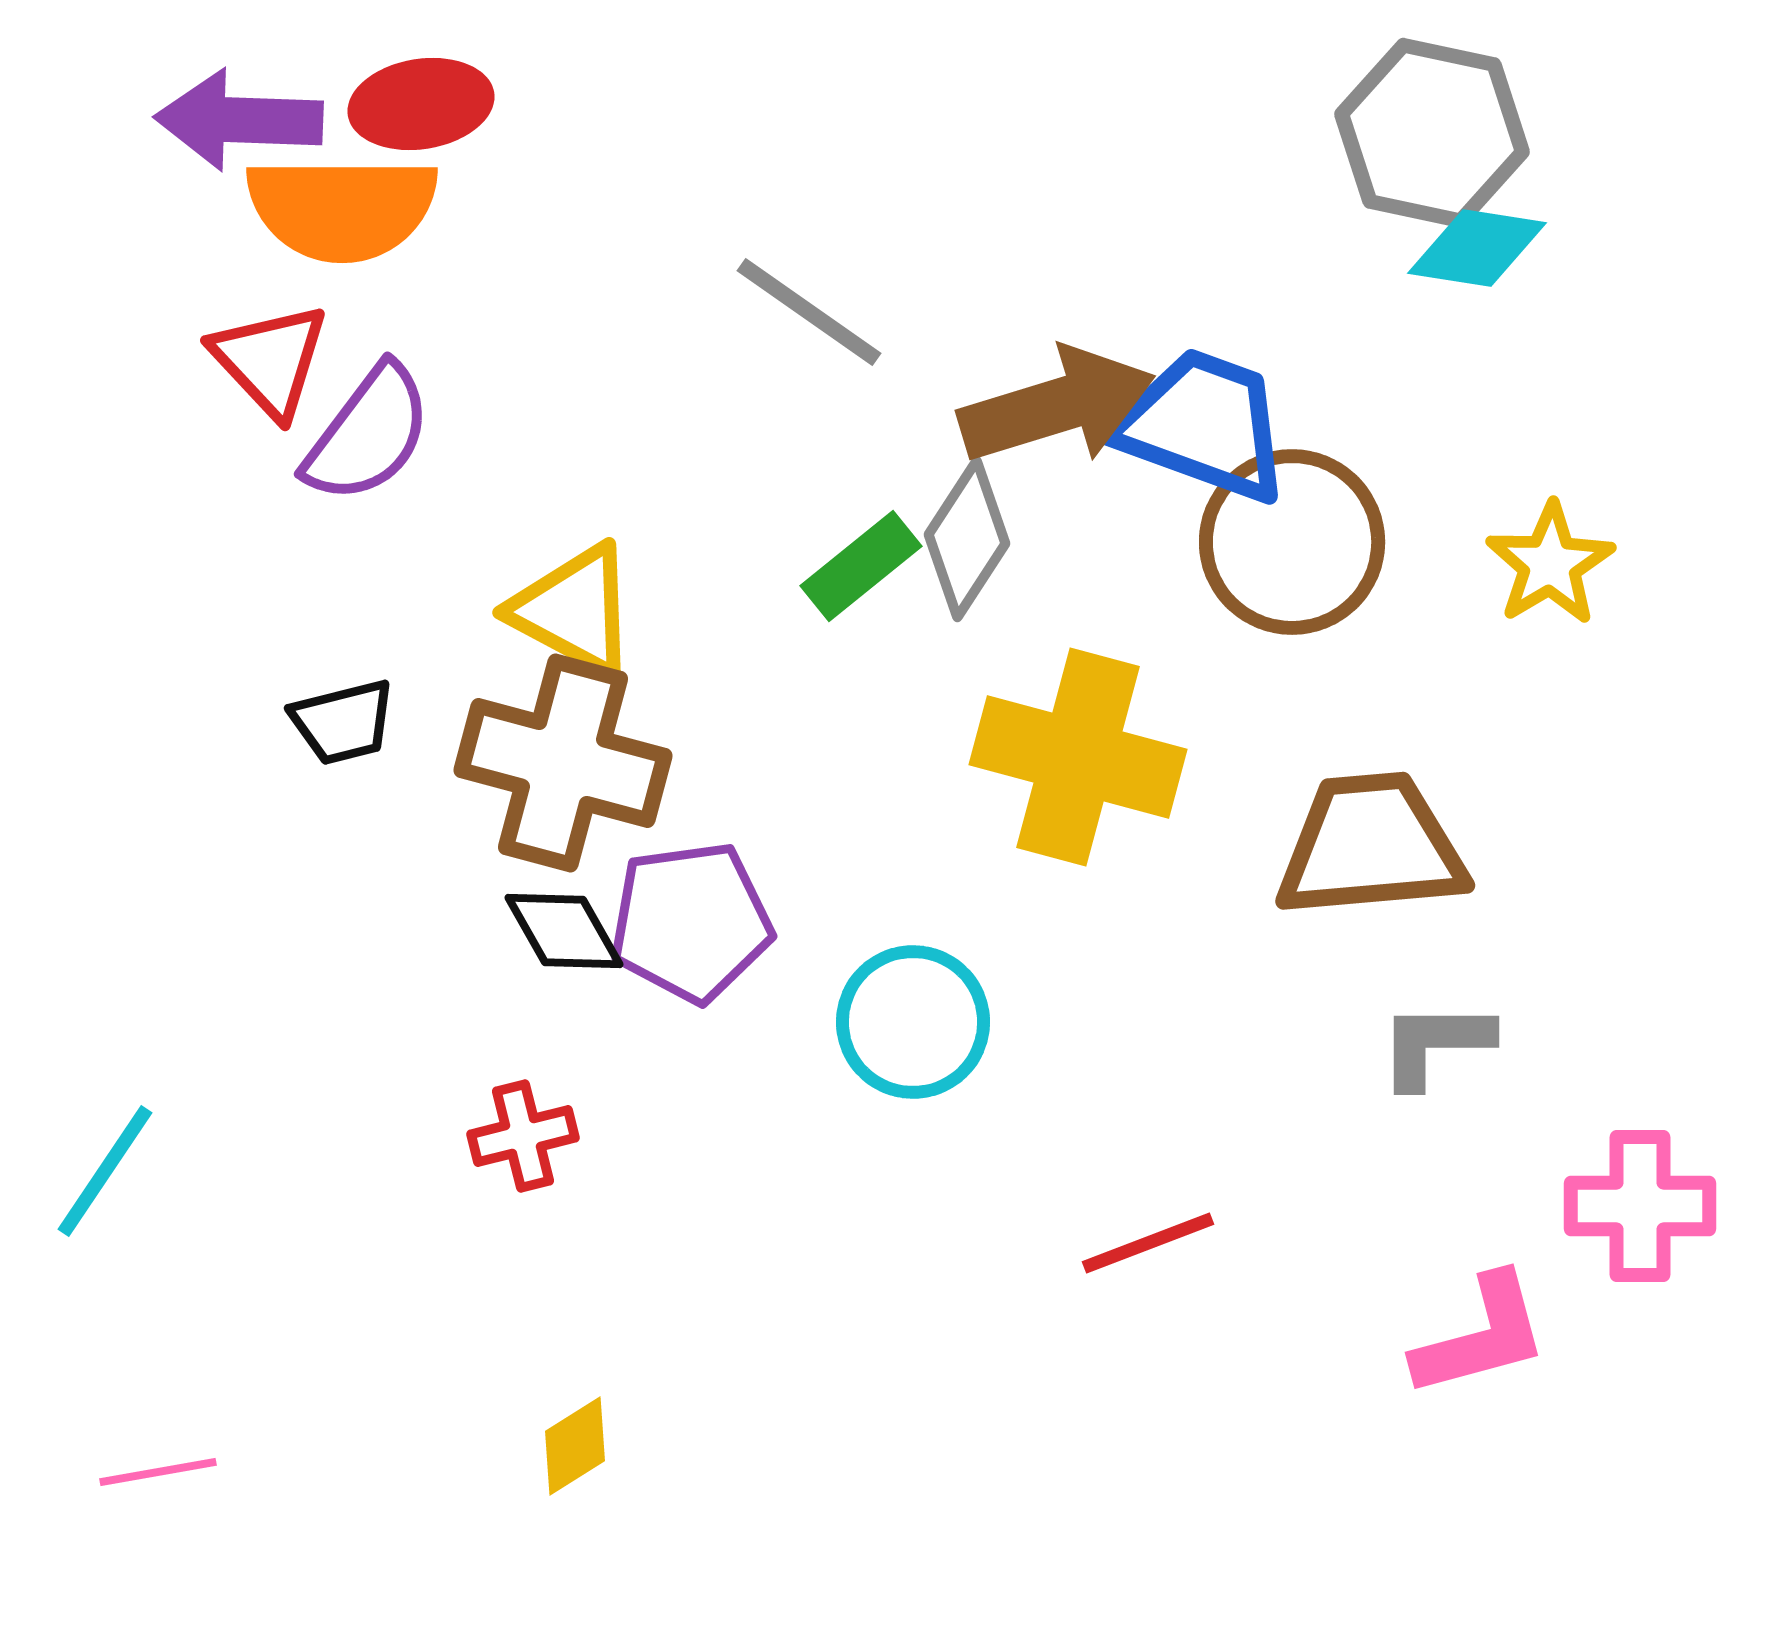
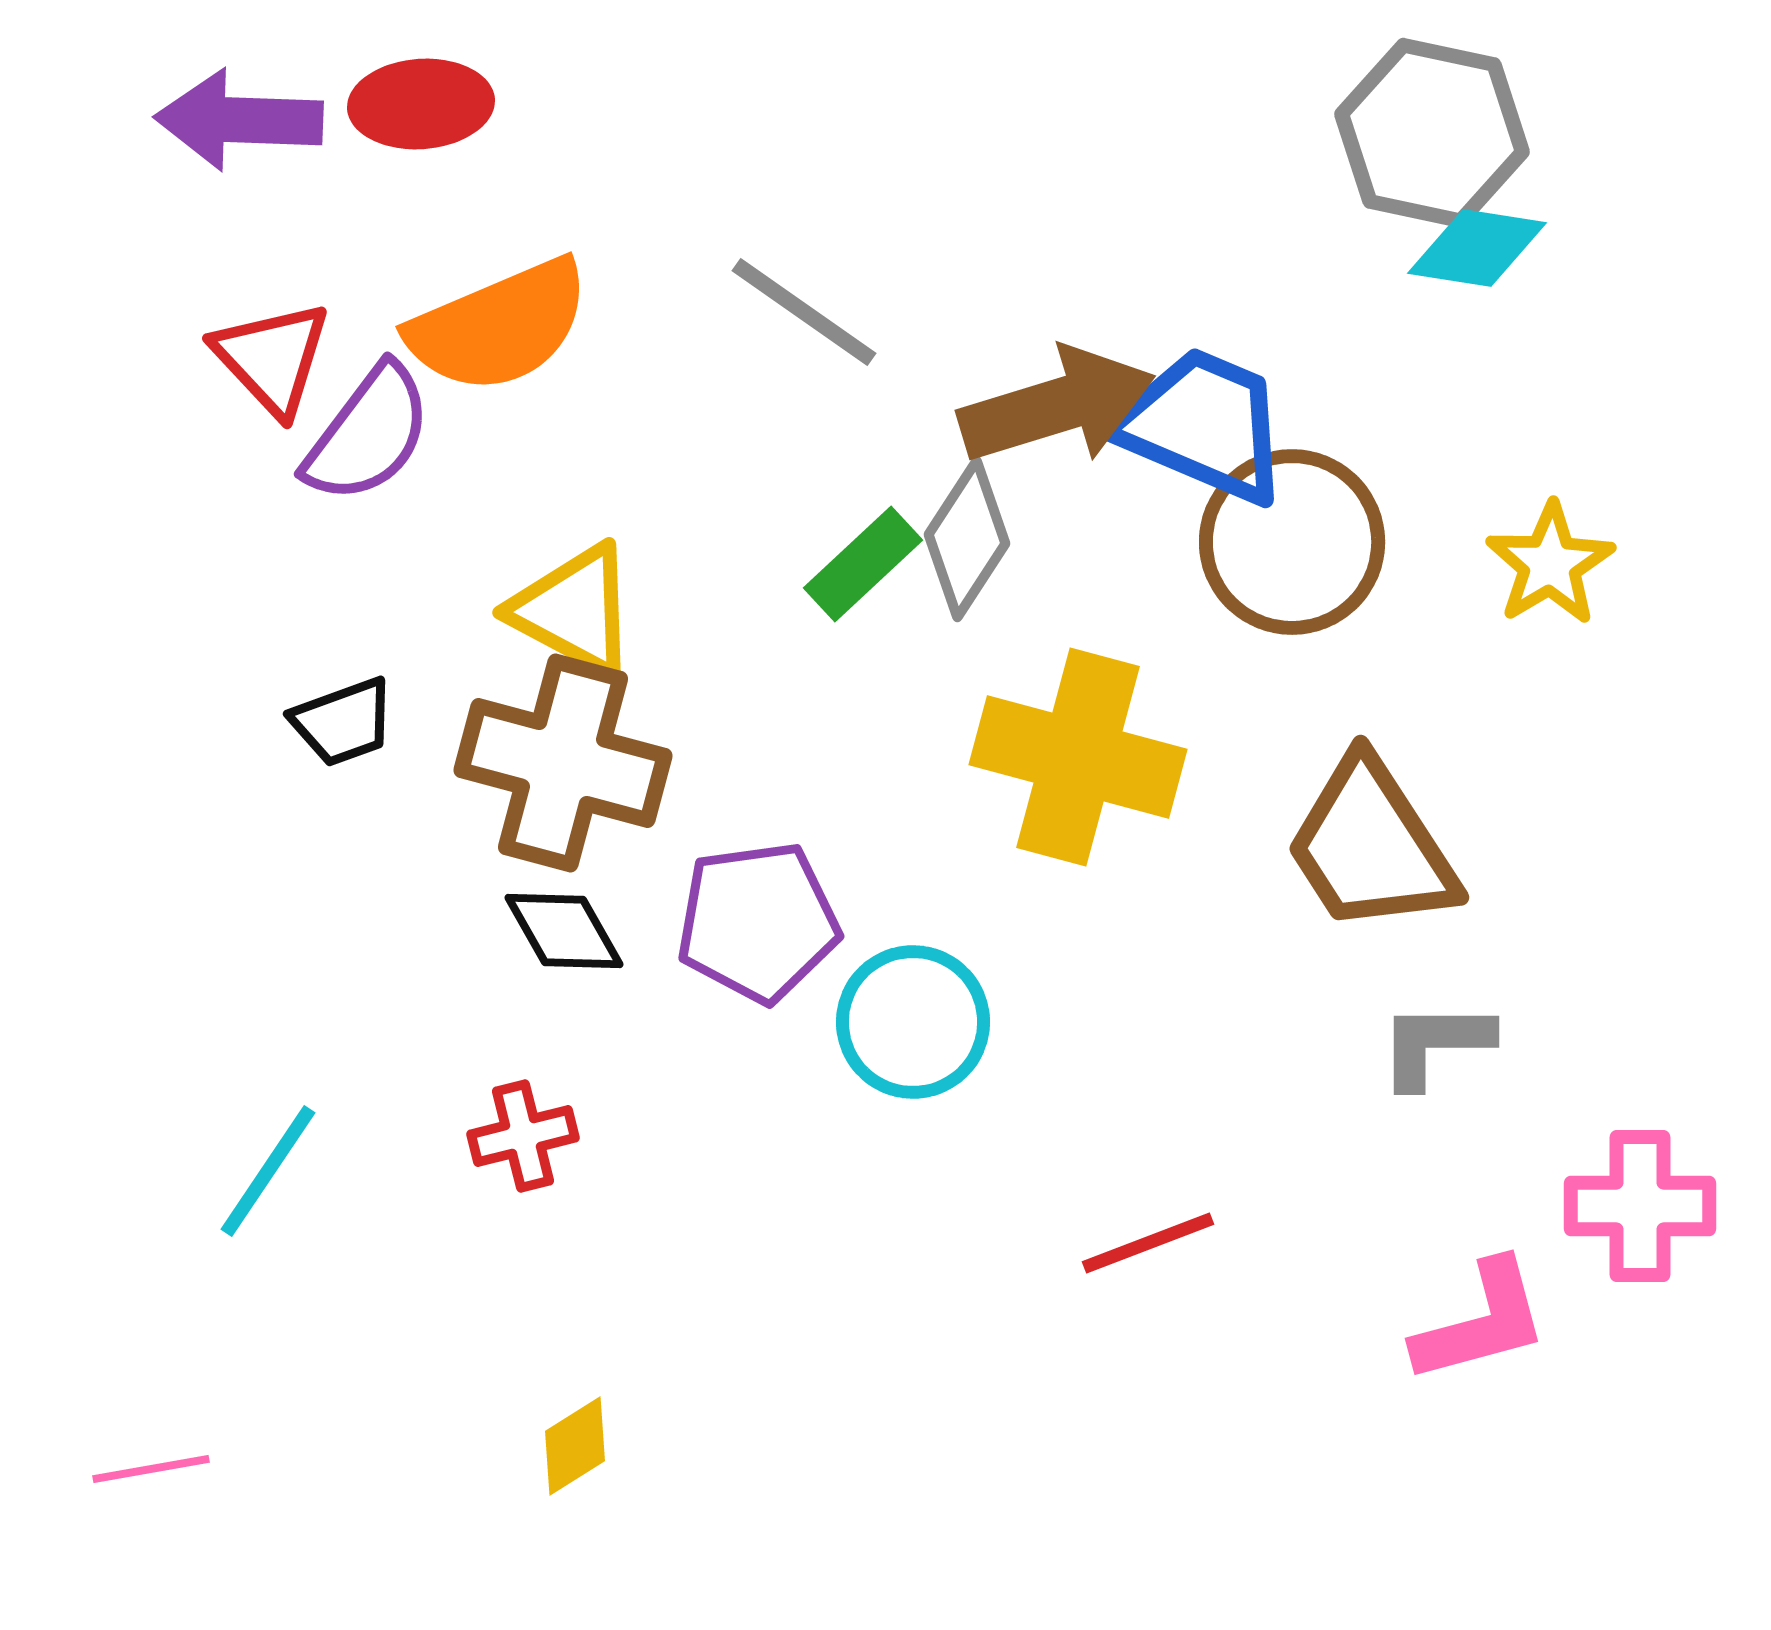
red ellipse: rotated 5 degrees clockwise
orange semicircle: moved 157 px right, 118 px down; rotated 23 degrees counterclockwise
gray line: moved 5 px left
red triangle: moved 2 px right, 2 px up
blue trapezoid: rotated 3 degrees clockwise
green rectangle: moved 2 px right, 2 px up; rotated 4 degrees counterclockwise
black trapezoid: rotated 6 degrees counterclockwise
brown trapezoid: rotated 118 degrees counterclockwise
purple pentagon: moved 67 px right
cyan line: moved 163 px right
pink L-shape: moved 14 px up
pink line: moved 7 px left, 3 px up
